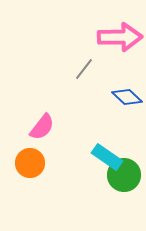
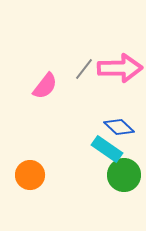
pink arrow: moved 31 px down
blue diamond: moved 8 px left, 30 px down
pink semicircle: moved 3 px right, 41 px up
cyan rectangle: moved 8 px up
orange circle: moved 12 px down
